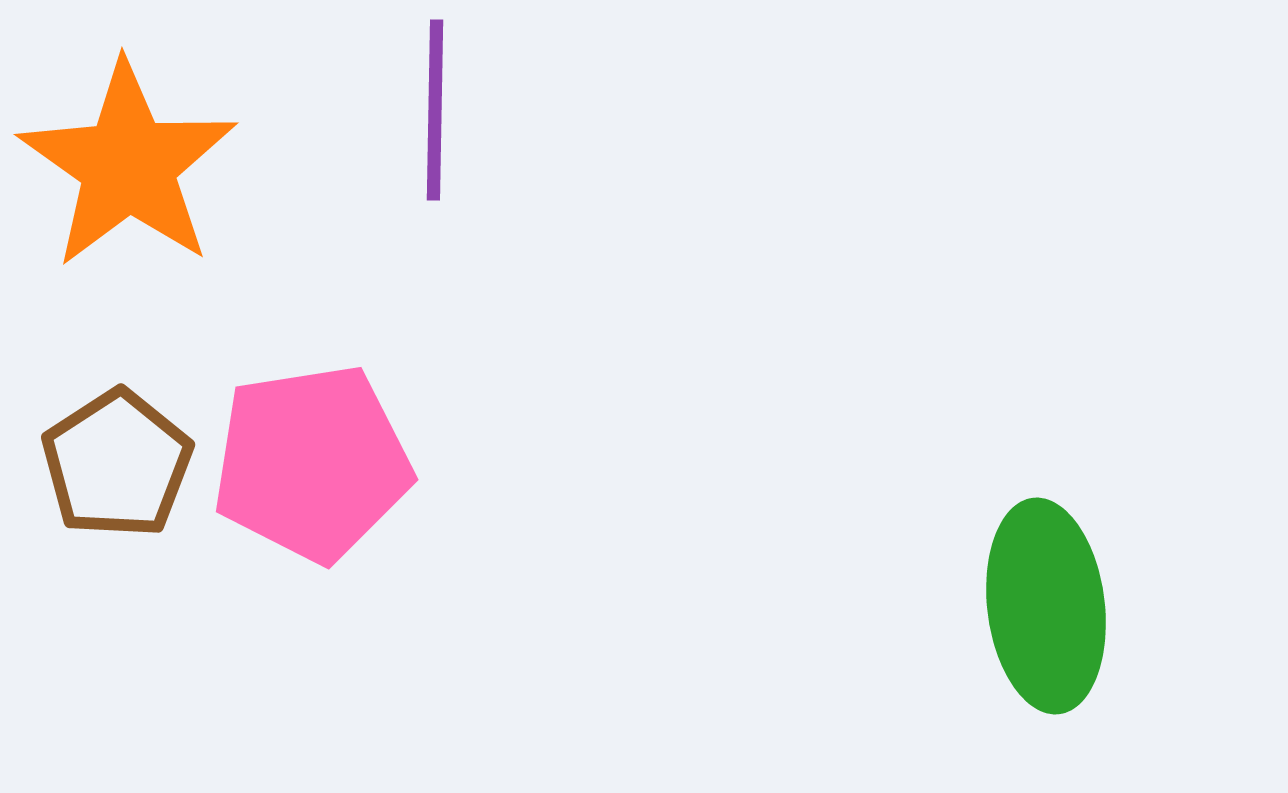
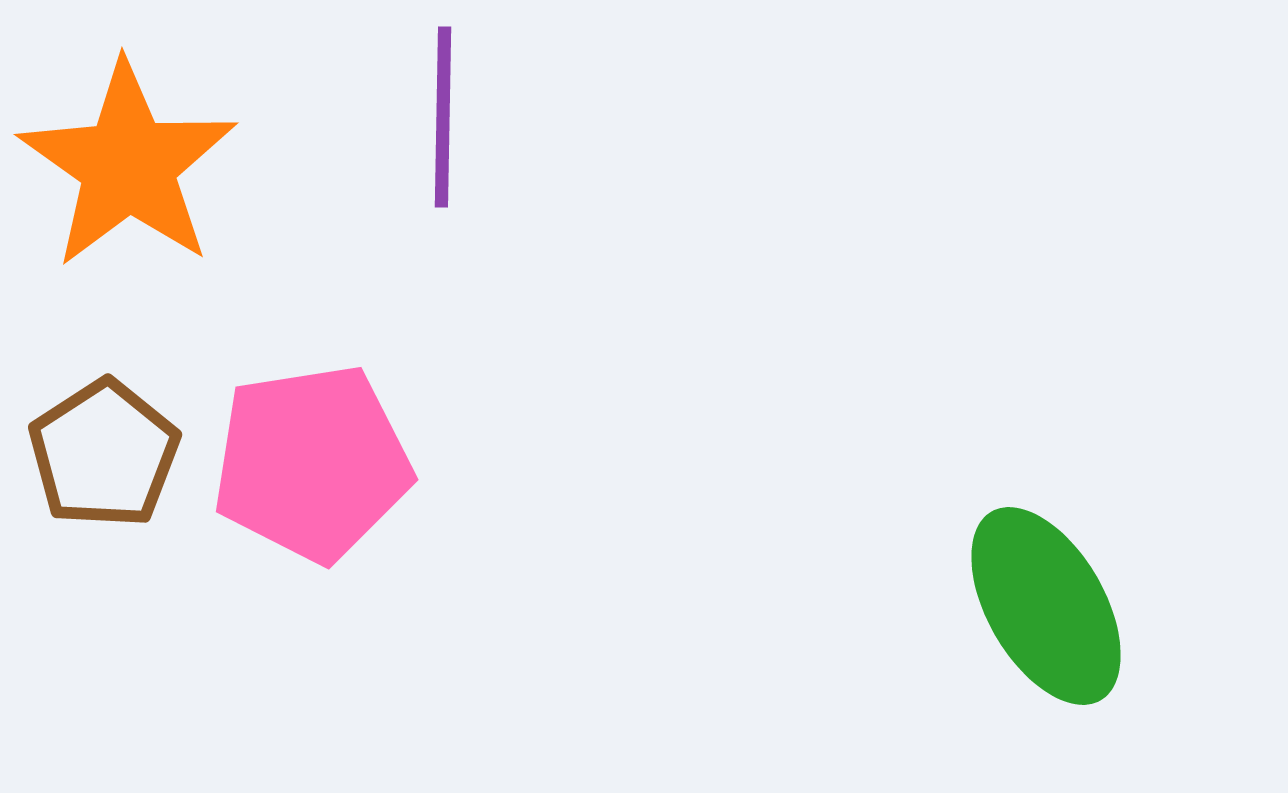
purple line: moved 8 px right, 7 px down
brown pentagon: moved 13 px left, 10 px up
green ellipse: rotated 23 degrees counterclockwise
